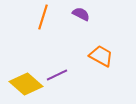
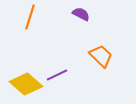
orange line: moved 13 px left
orange trapezoid: rotated 15 degrees clockwise
